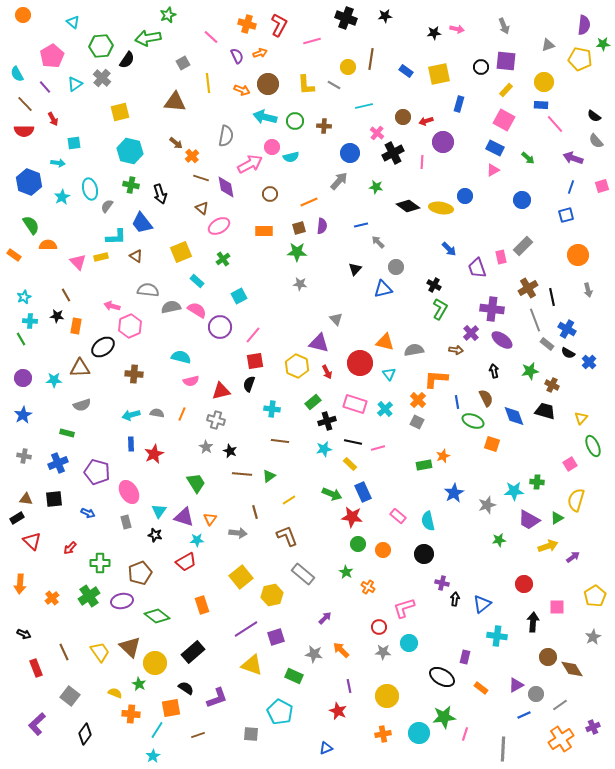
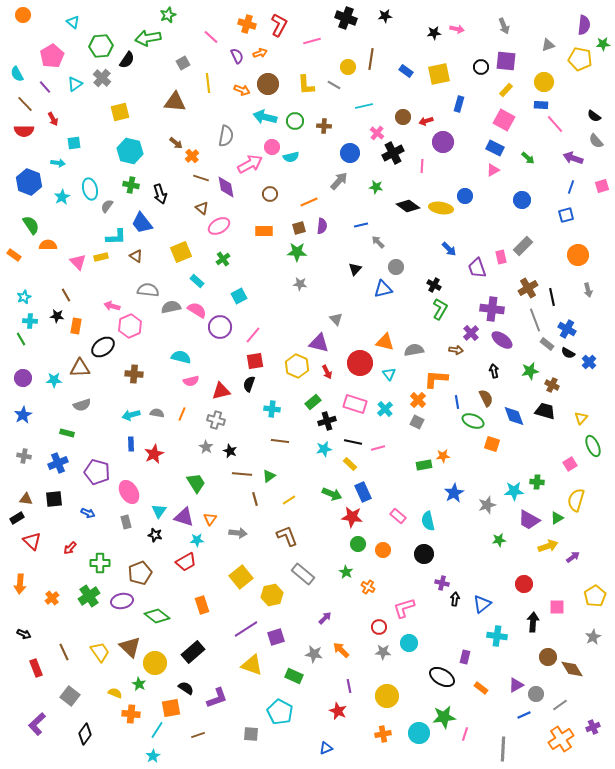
pink line at (422, 162): moved 4 px down
orange star at (443, 456): rotated 16 degrees clockwise
brown line at (255, 512): moved 13 px up
